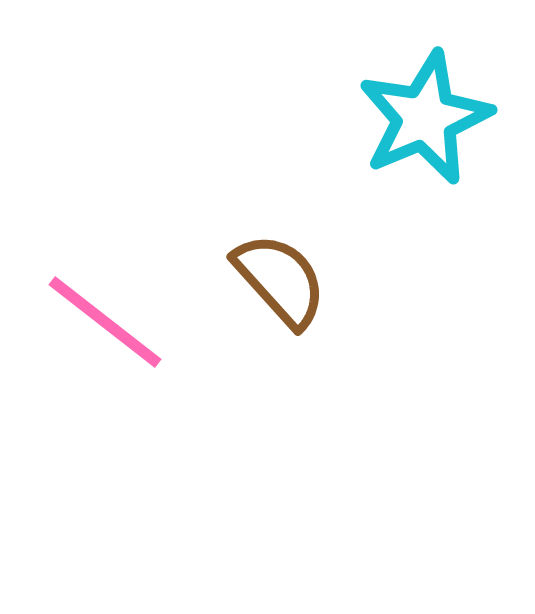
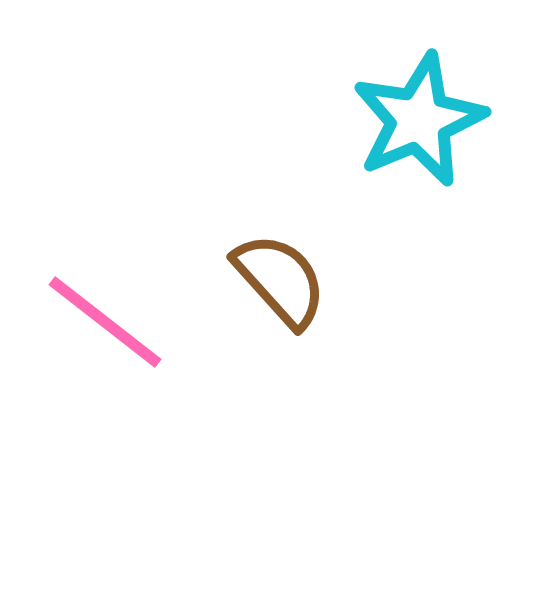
cyan star: moved 6 px left, 2 px down
